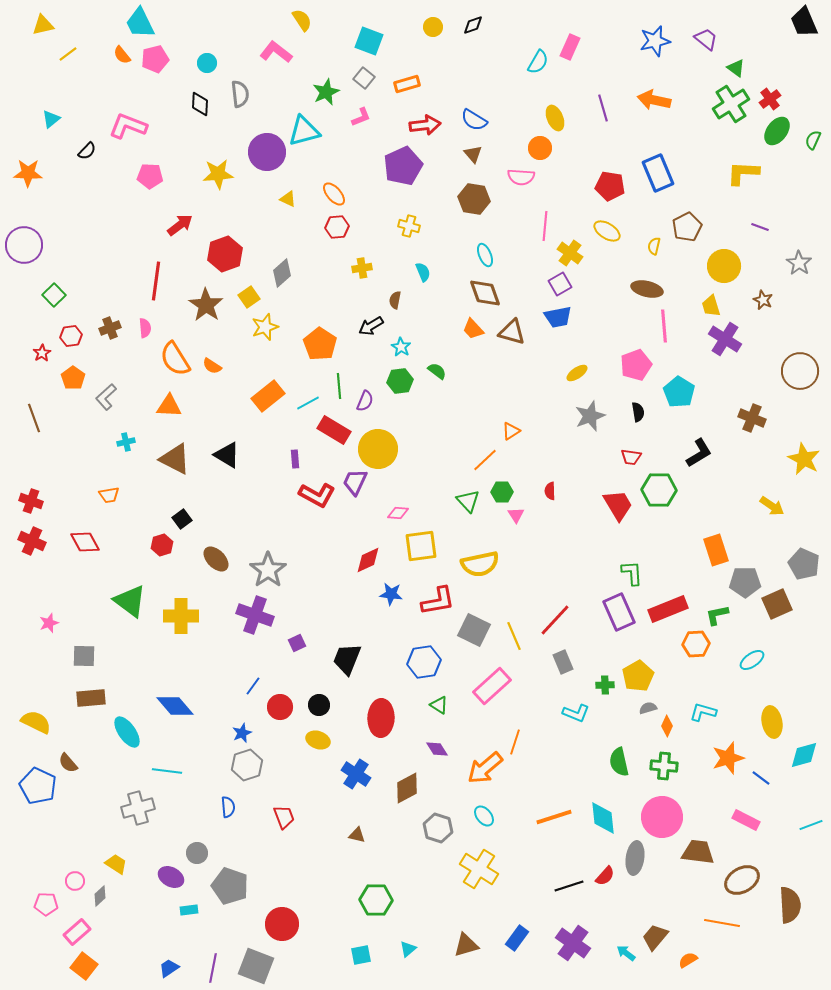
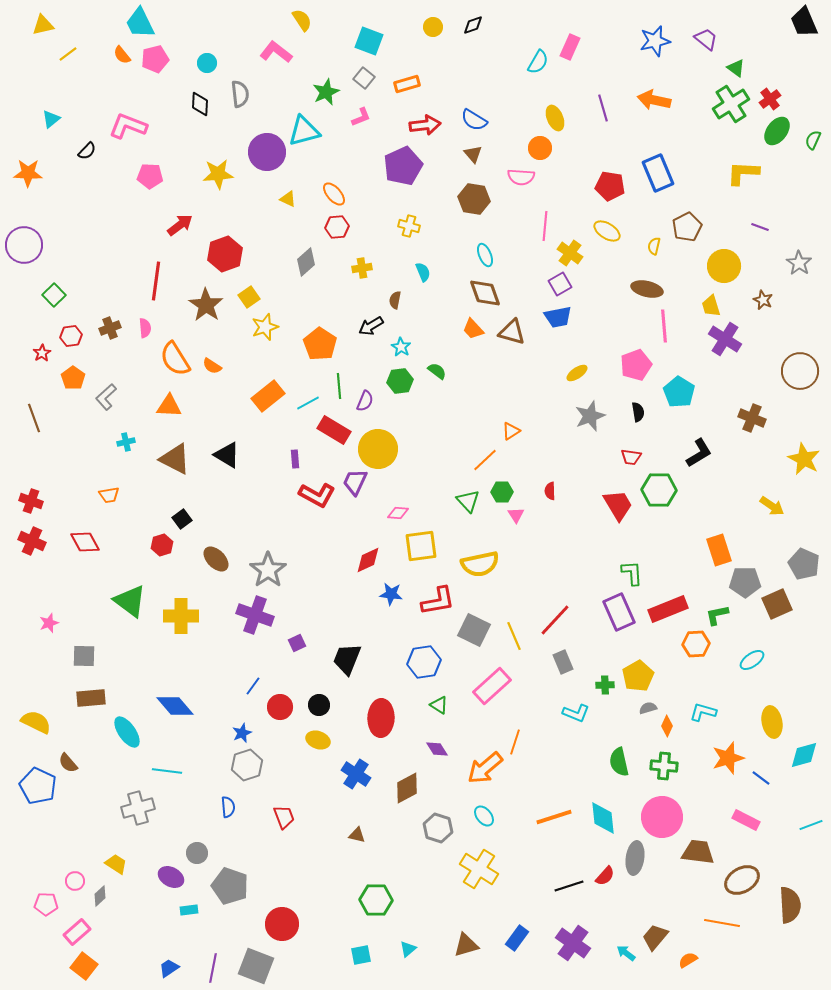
gray diamond at (282, 273): moved 24 px right, 11 px up
orange rectangle at (716, 550): moved 3 px right
